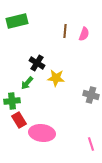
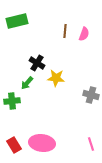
red rectangle: moved 5 px left, 25 px down
pink ellipse: moved 10 px down
